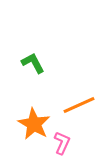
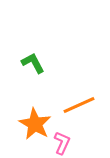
orange star: moved 1 px right
